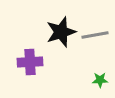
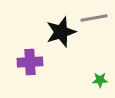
gray line: moved 1 px left, 17 px up
